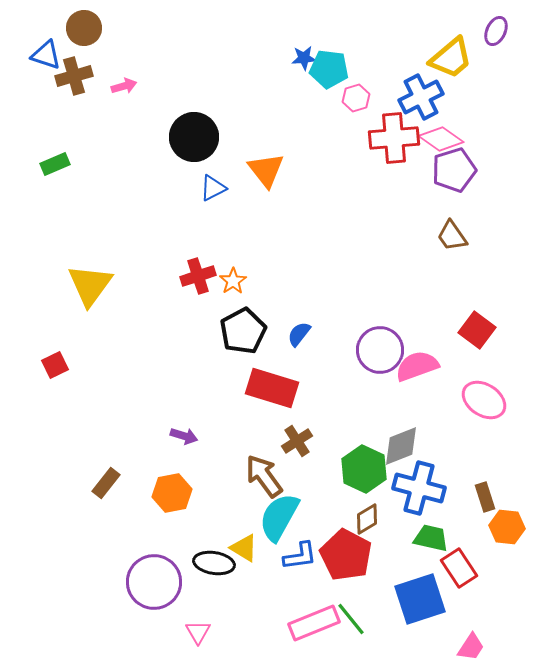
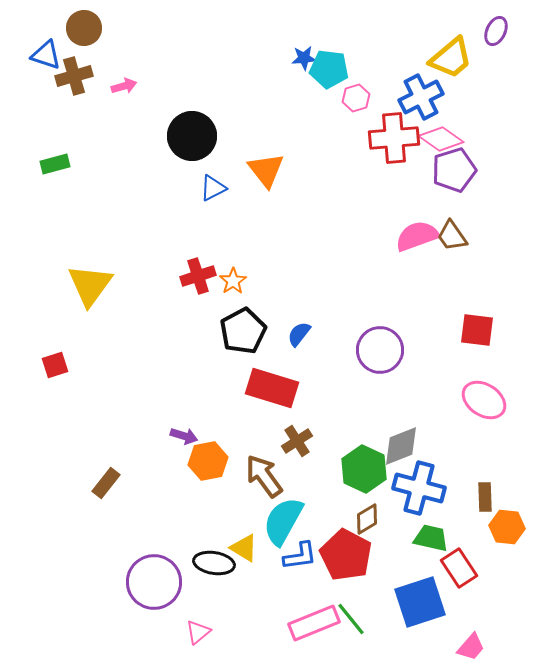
black circle at (194, 137): moved 2 px left, 1 px up
green rectangle at (55, 164): rotated 8 degrees clockwise
red square at (477, 330): rotated 30 degrees counterclockwise
red square at (55, 365): rotated 8 degrees clockwise
pink semicircle at (417, 366): moved 130 px up
orange hexagon at (172, 493): moved 36 px right, 32 px up
brown rectangle at (485, 497): rotated 16 degrees clockwise
cyan semicircle at (279, 517): moved 4 px right, 4 px down
blue square at (420, 599): moved 3 px down
pink triangle at (198, 632): rotated 20 degrees clockwise
pink trapezoid at (471, 647): rotated 8 degrees clockwise
